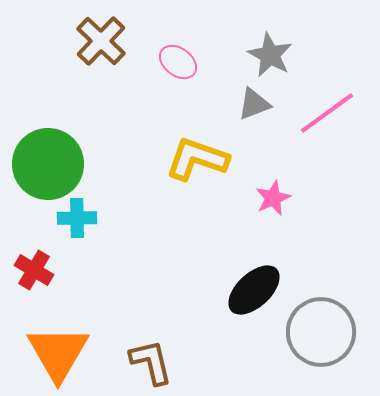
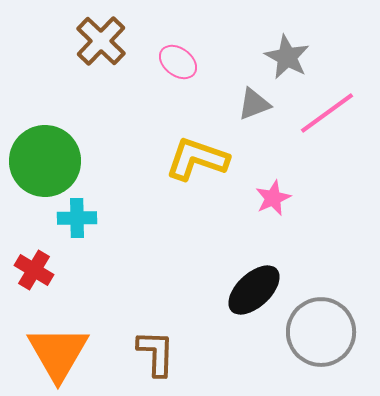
gray star: moved 17 px right, 2 px down
green circle: moved 3 px left, 3 px up
brown L-shape: moved 5 px right, 9 px up; rotated 15 degrees clockwise
